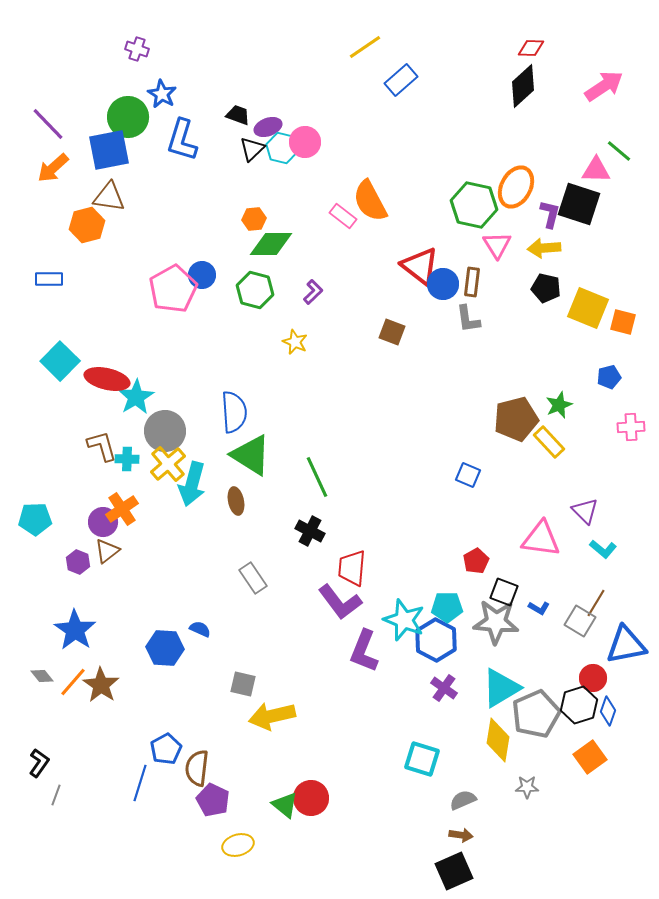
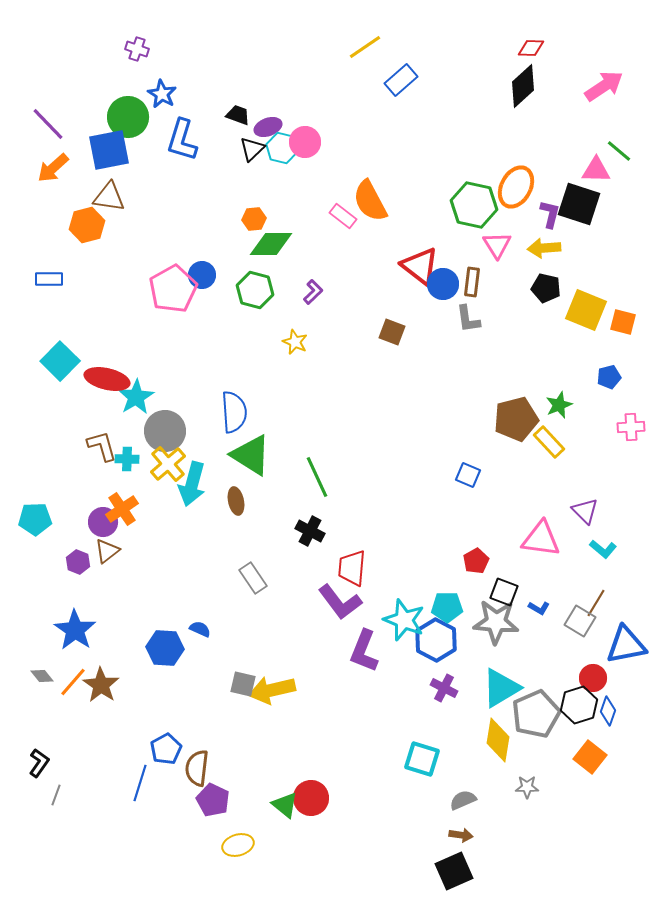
yellow square at (588, 308): moved 2 px left, 2 px down
purple cross at (444, 688): rotated 8 degrees counterclockwise
yellow arrow at (272, 716): moved 26 px up
orange square at (590, 757): rotated 16 degrees counterclockwise
